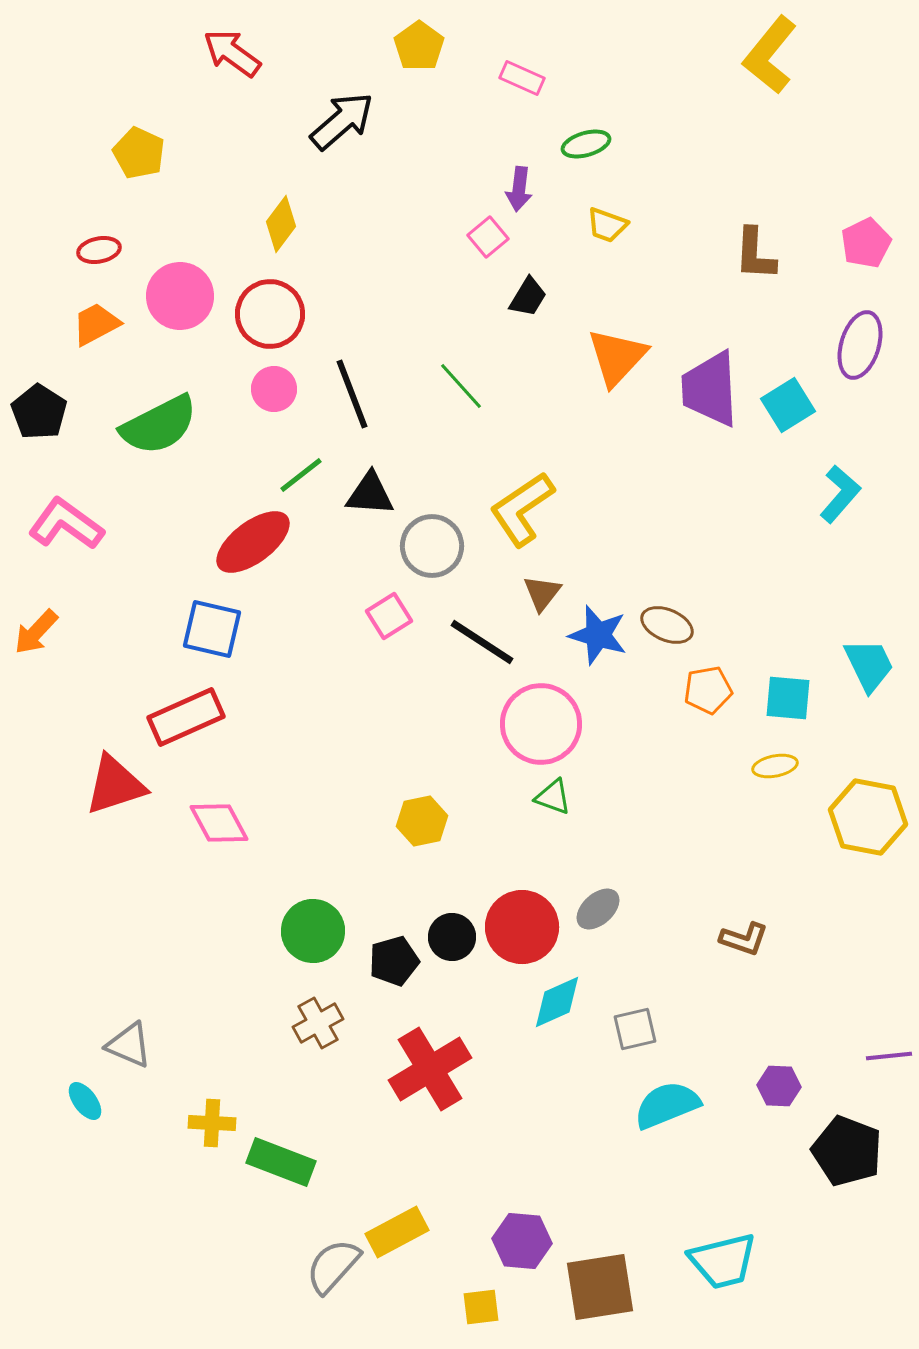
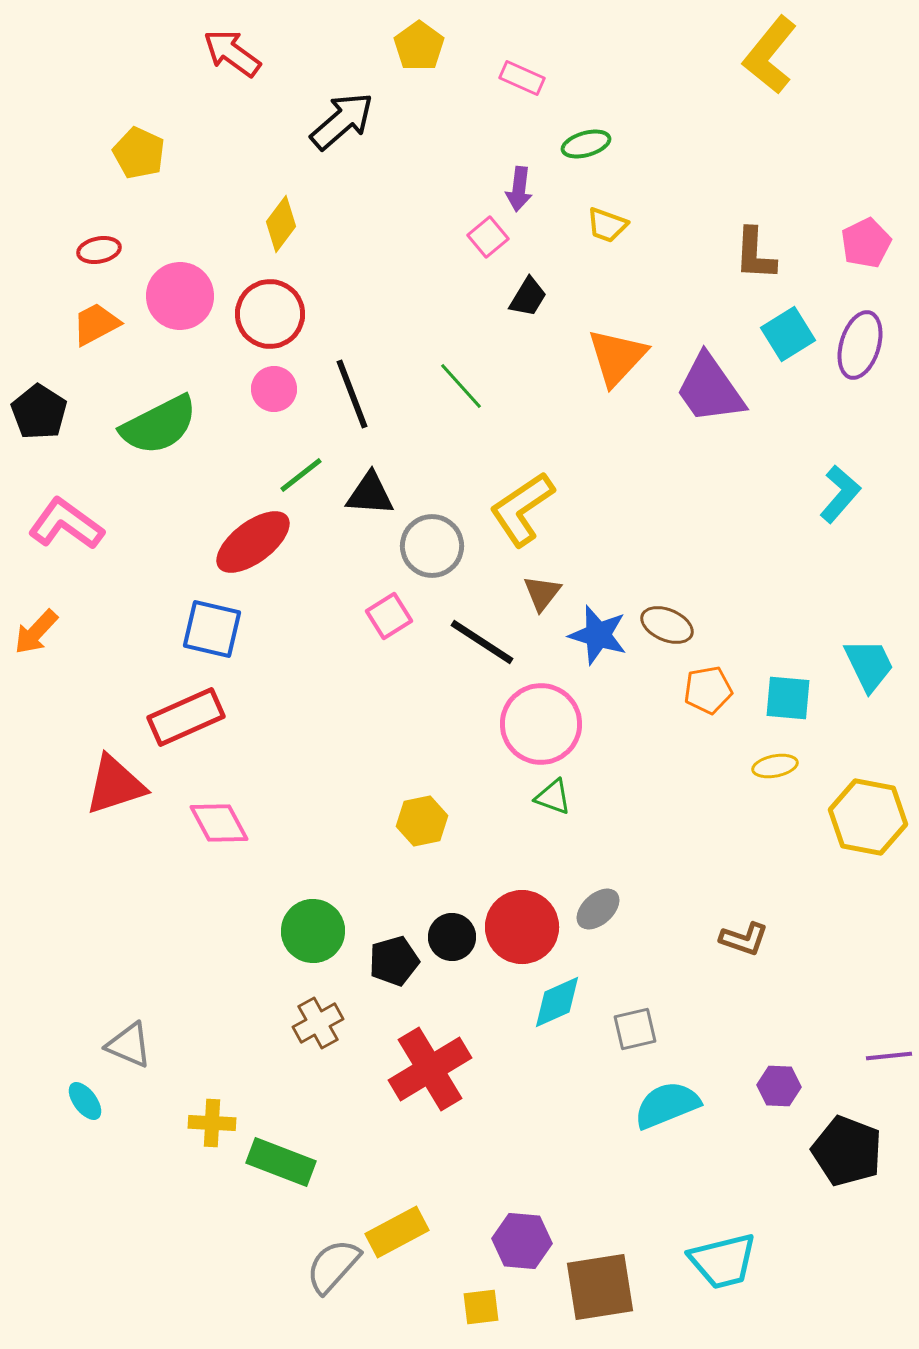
purple trapezoid at (710, 389): rotated 32 degrees counterclockwise
cyan square at (788, 405): moved 71 px up
